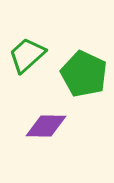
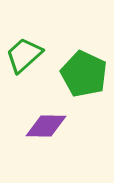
green trapezoid: moved 3 px left
